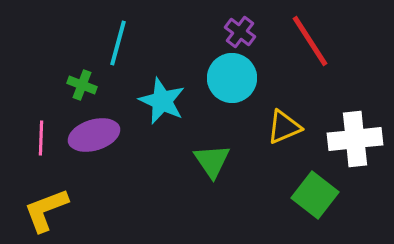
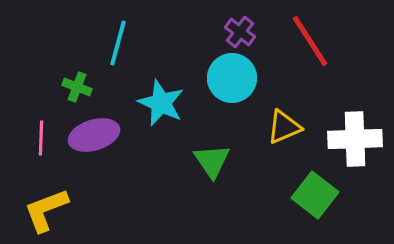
green cross: moved 5 px left, 2 px down
cyan star: moved 1 px left, 2 px down
white cross: rotated 4 degrees clockwise
